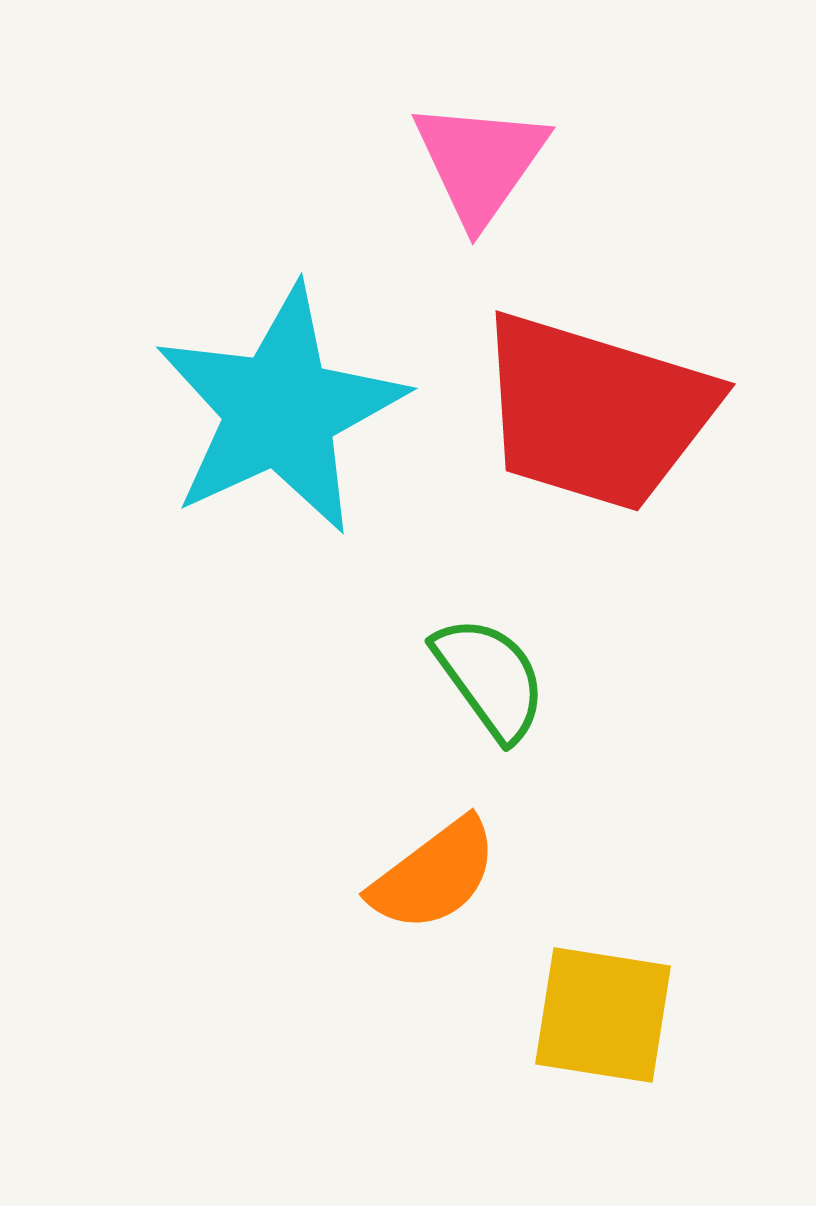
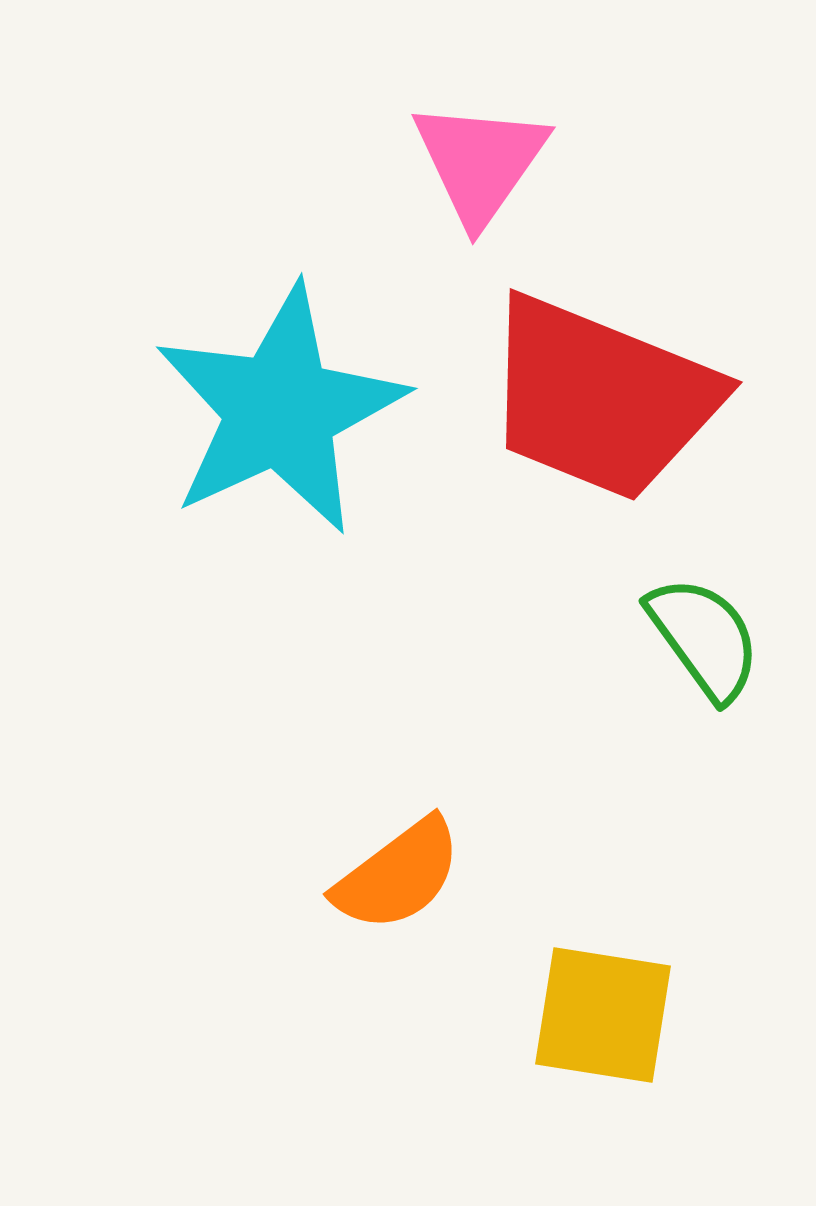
red trapezoid: moved 5 px right, 14 px up; rotated 5 degrees clockwise
green semicircle: moved 214 px right, 40 px up
orange semicircle: moved 36 px left
